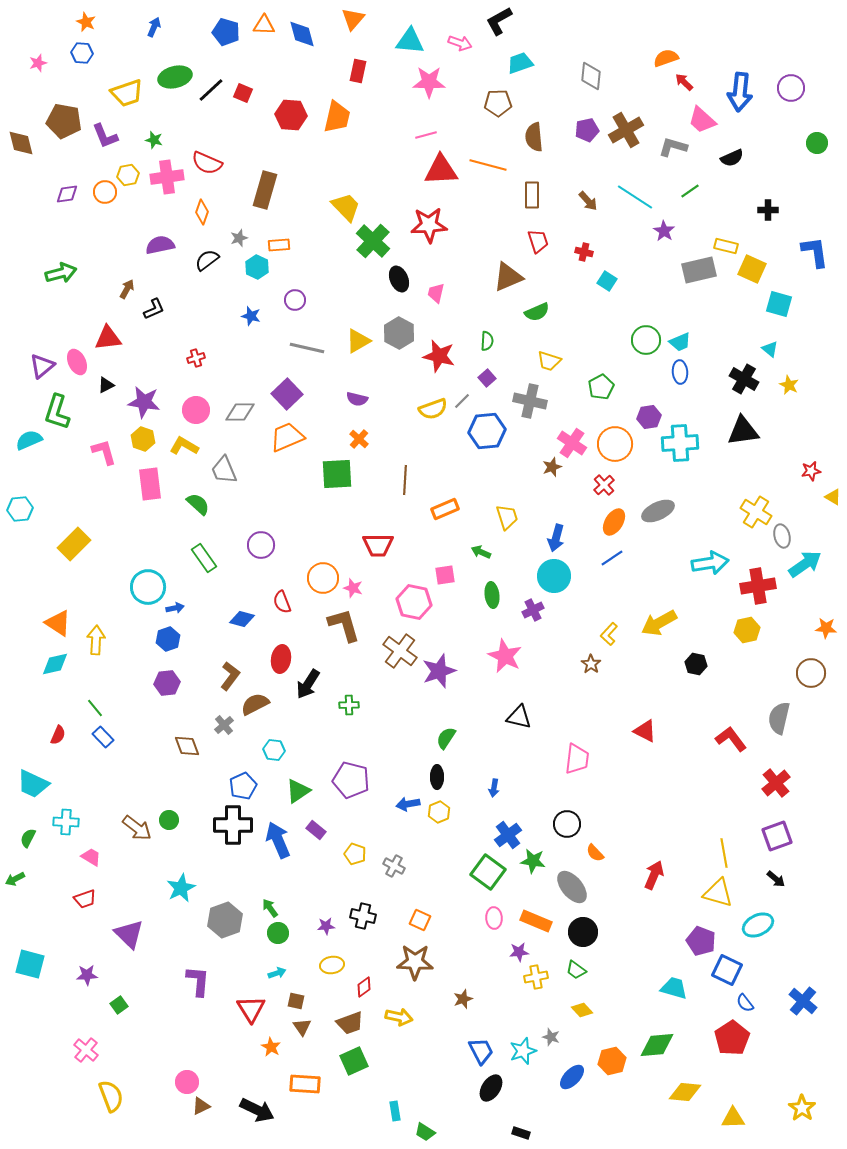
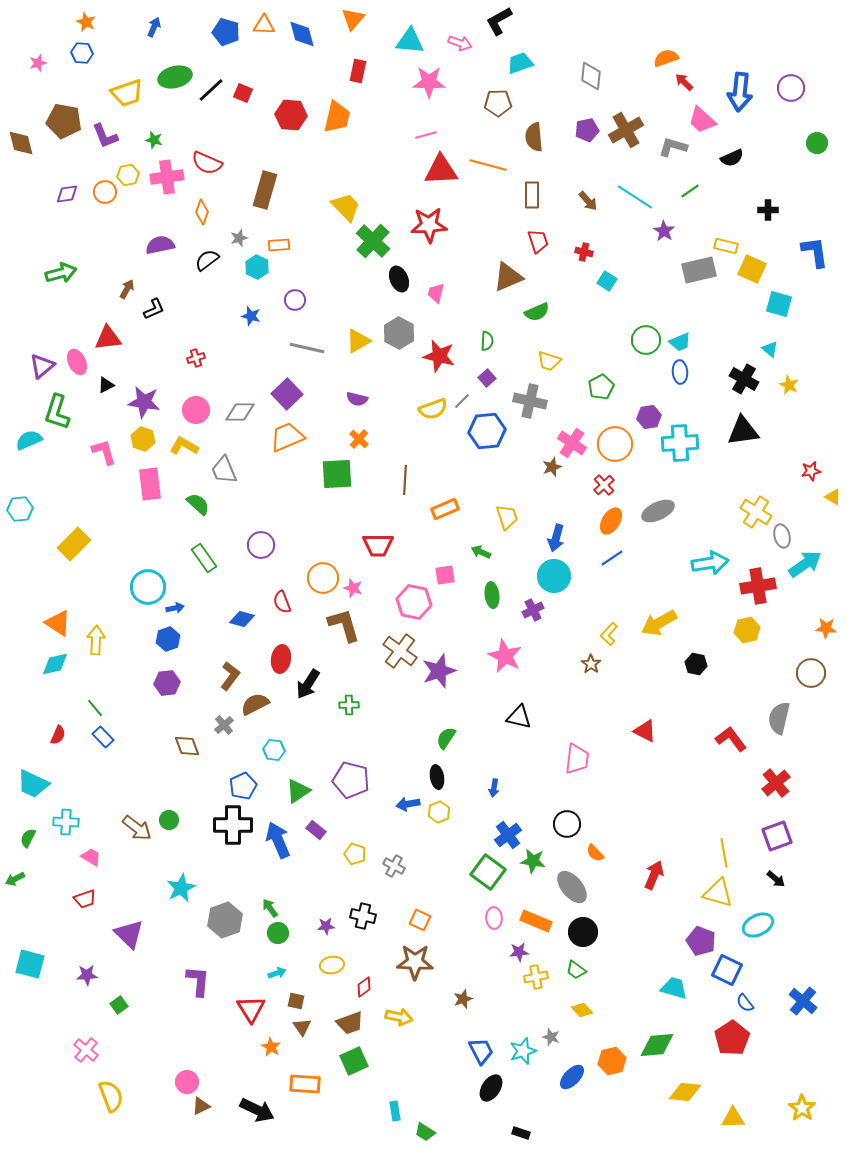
orange ellipse at (614, 522): moved 3 px left, 1 px up
black ellipse at (437, 777): rotated 10 degrees counterclockwise
